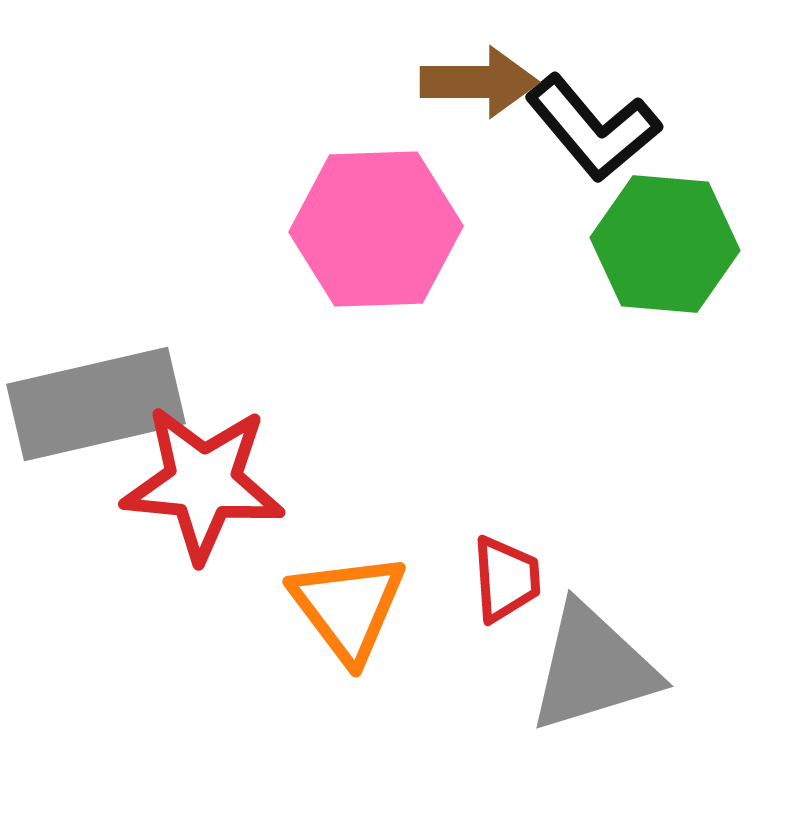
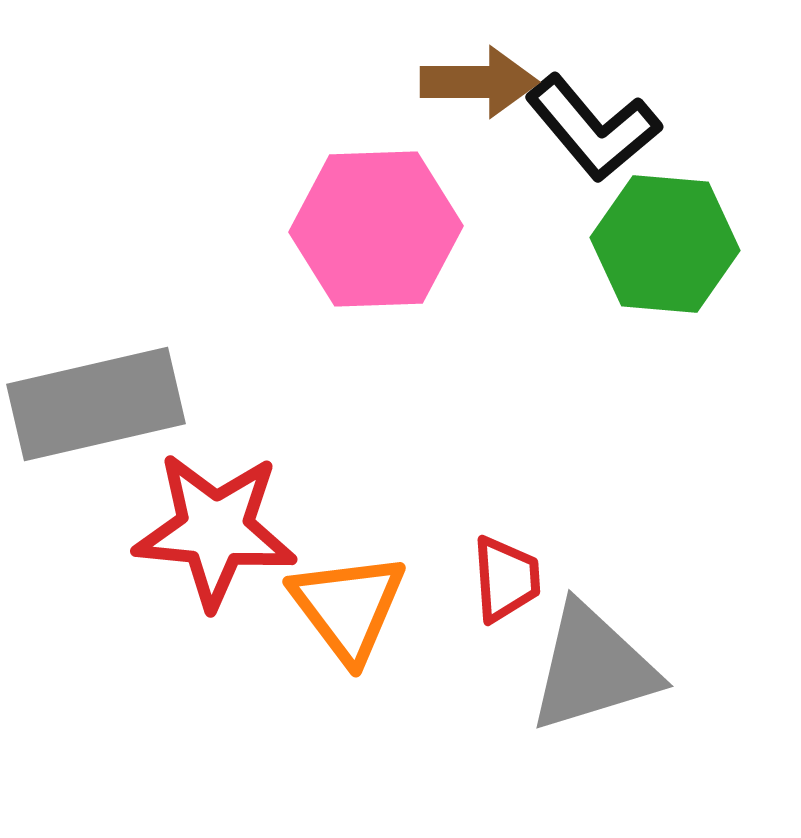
red star: moved 12 px right, 47 px down
